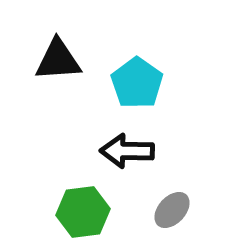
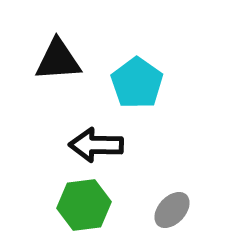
black arrow: moved 31 px left, 6 px up
green hexagon: moved 1 px right, 7 px up
